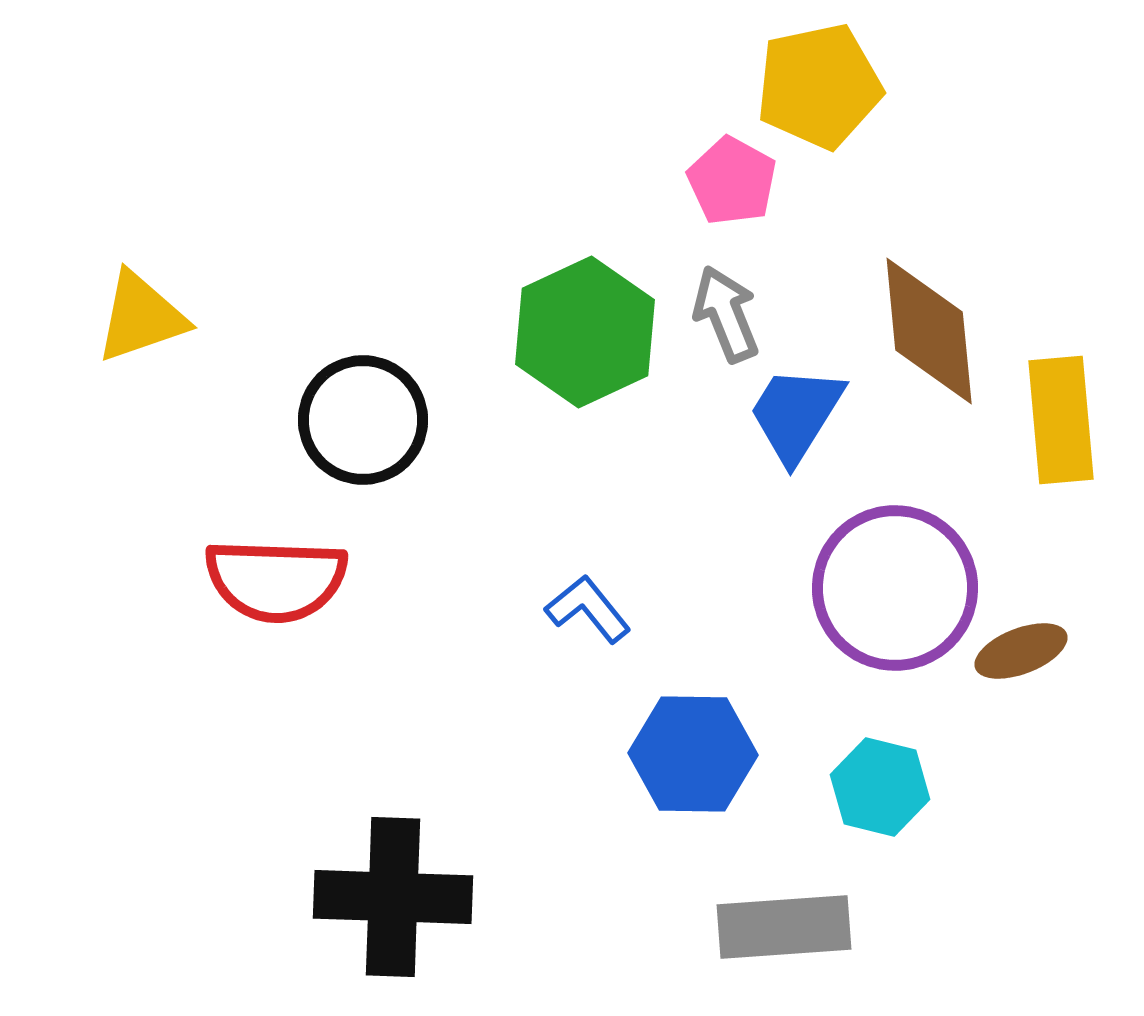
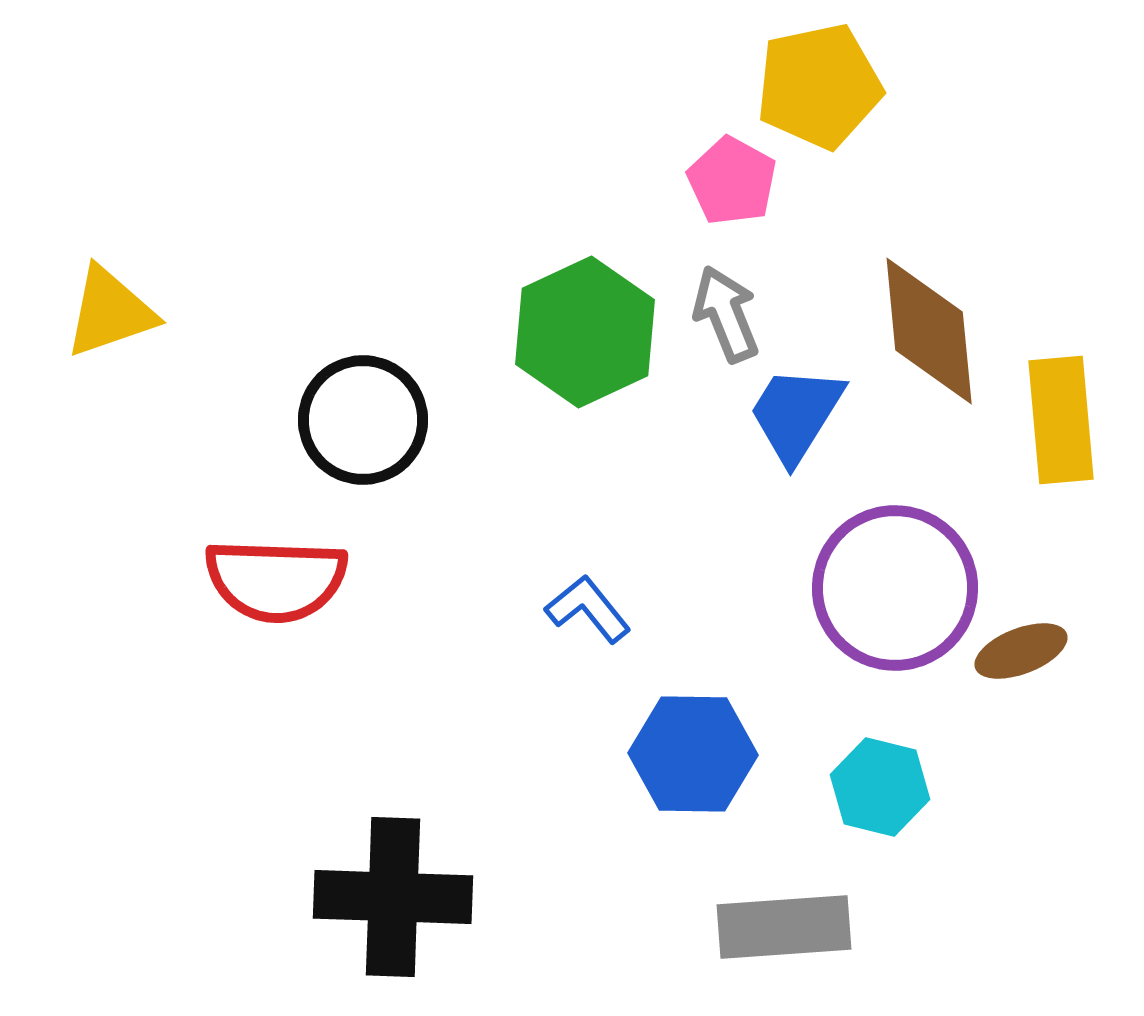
yellow triangle: moved 31 px left, 5 px up
